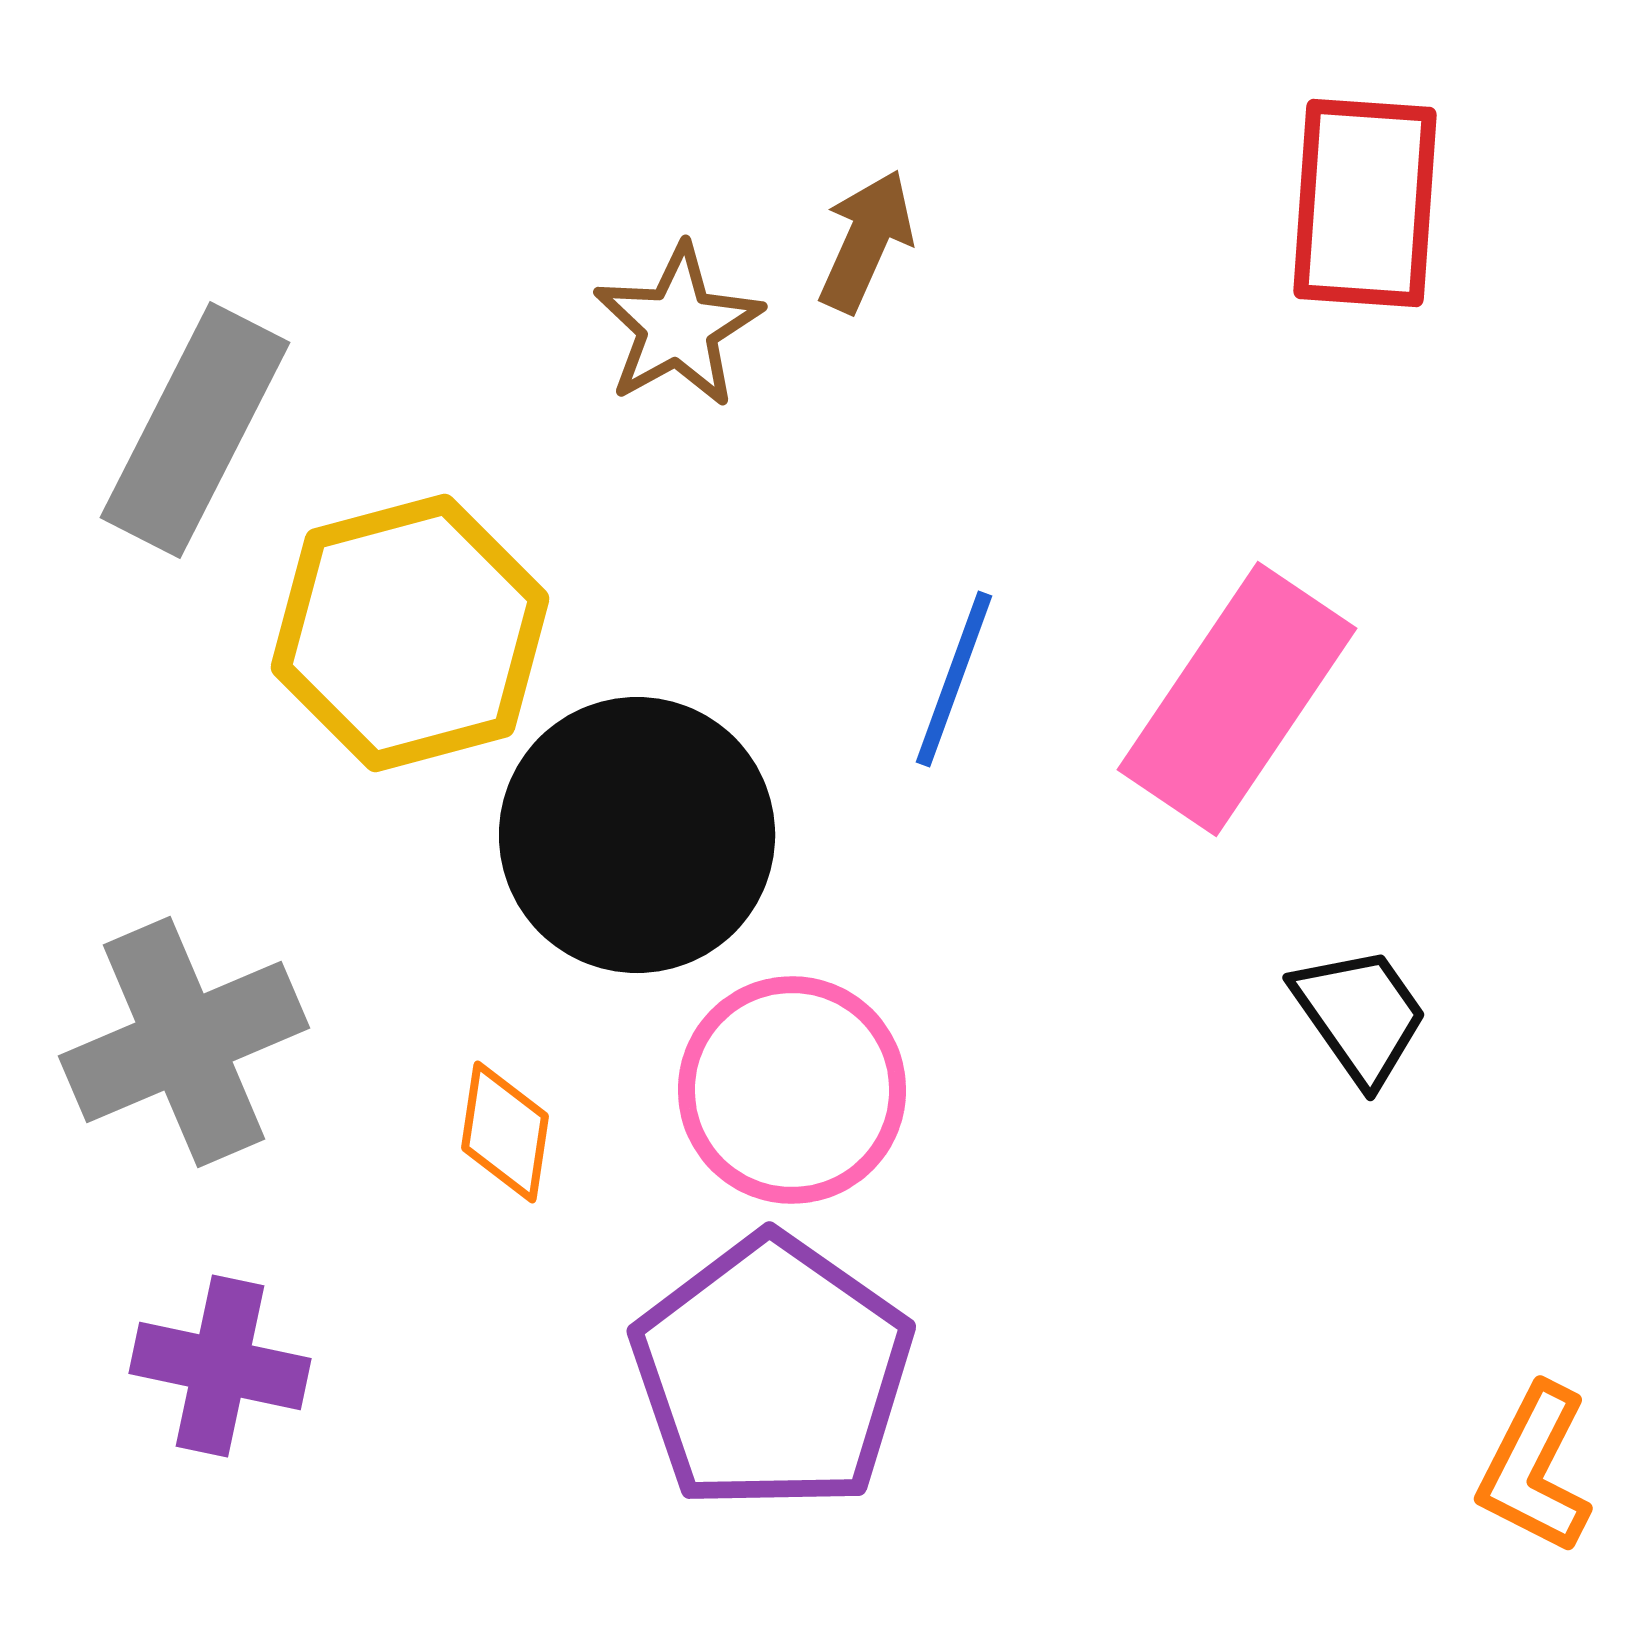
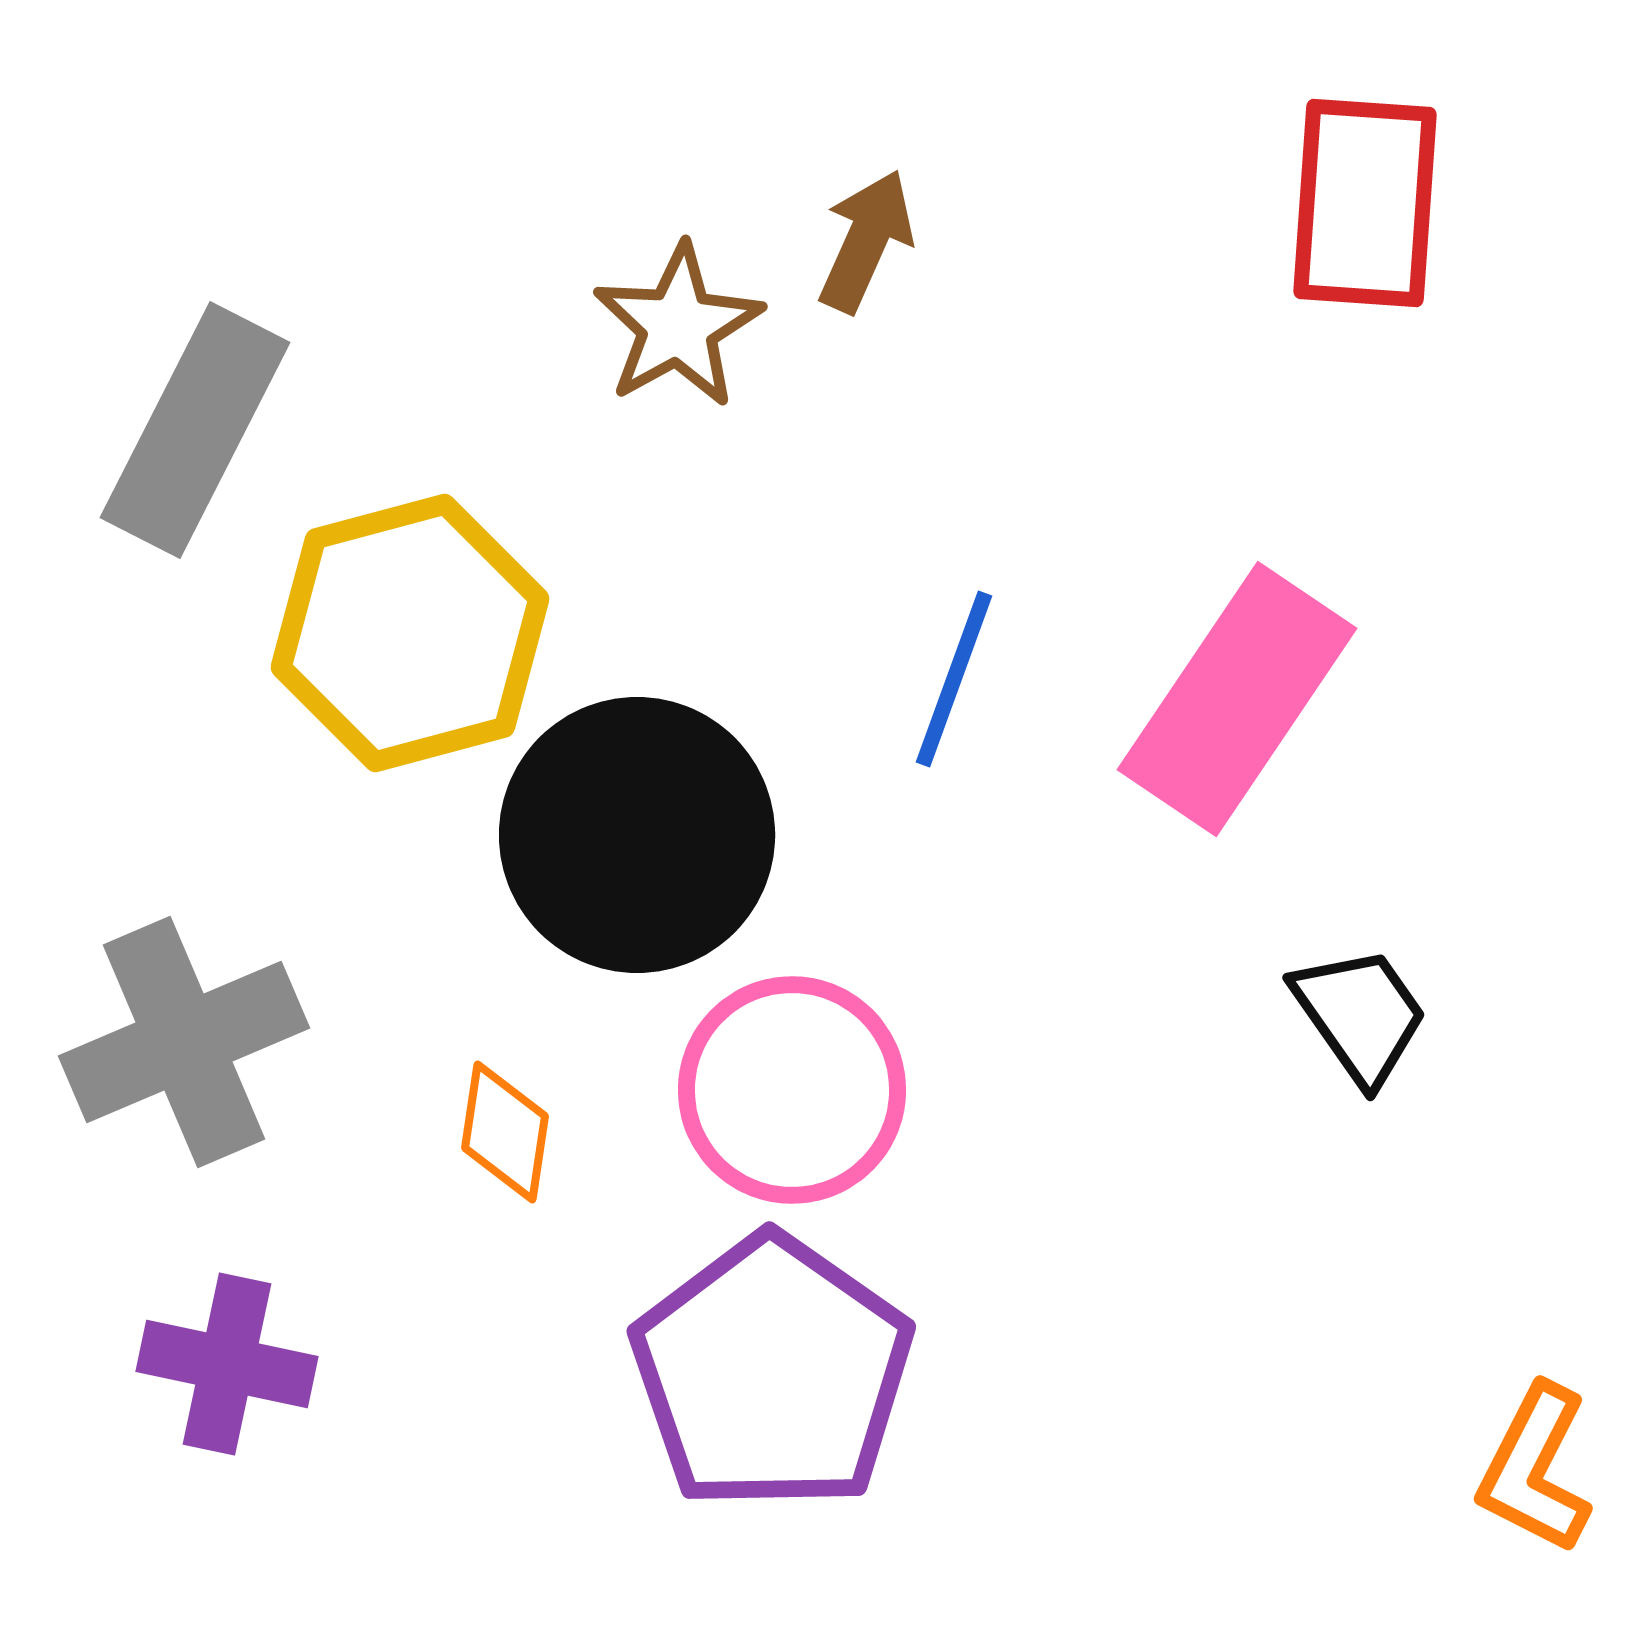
purple cross: moved 7 px right, 2 px up
